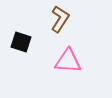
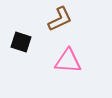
brown L-shape: rotated 32 degrees clockwise
